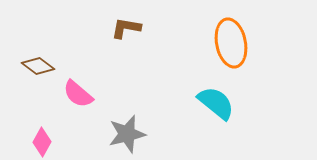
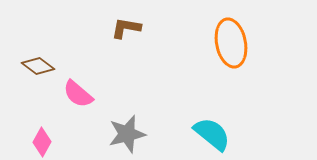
cyan semicircle: moved 4 px left, 31 px down
